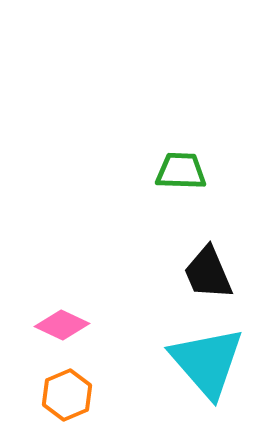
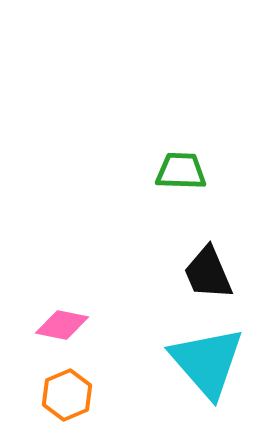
pink diamond: rotated 14 degrees counterclockwise
